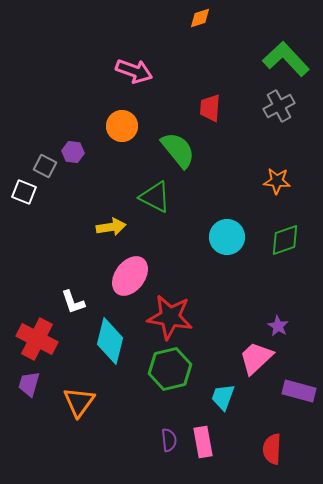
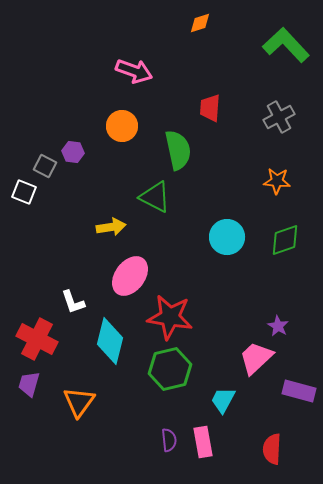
orange diamond: moved 5 px down
green L-shape: moved 14 px up
gray cross: moved 11 px down
green semicircle: rotated 27 degrees clockwise
cyan trapezoid: moved 3 px down; rotated 8 degrees clockwise
